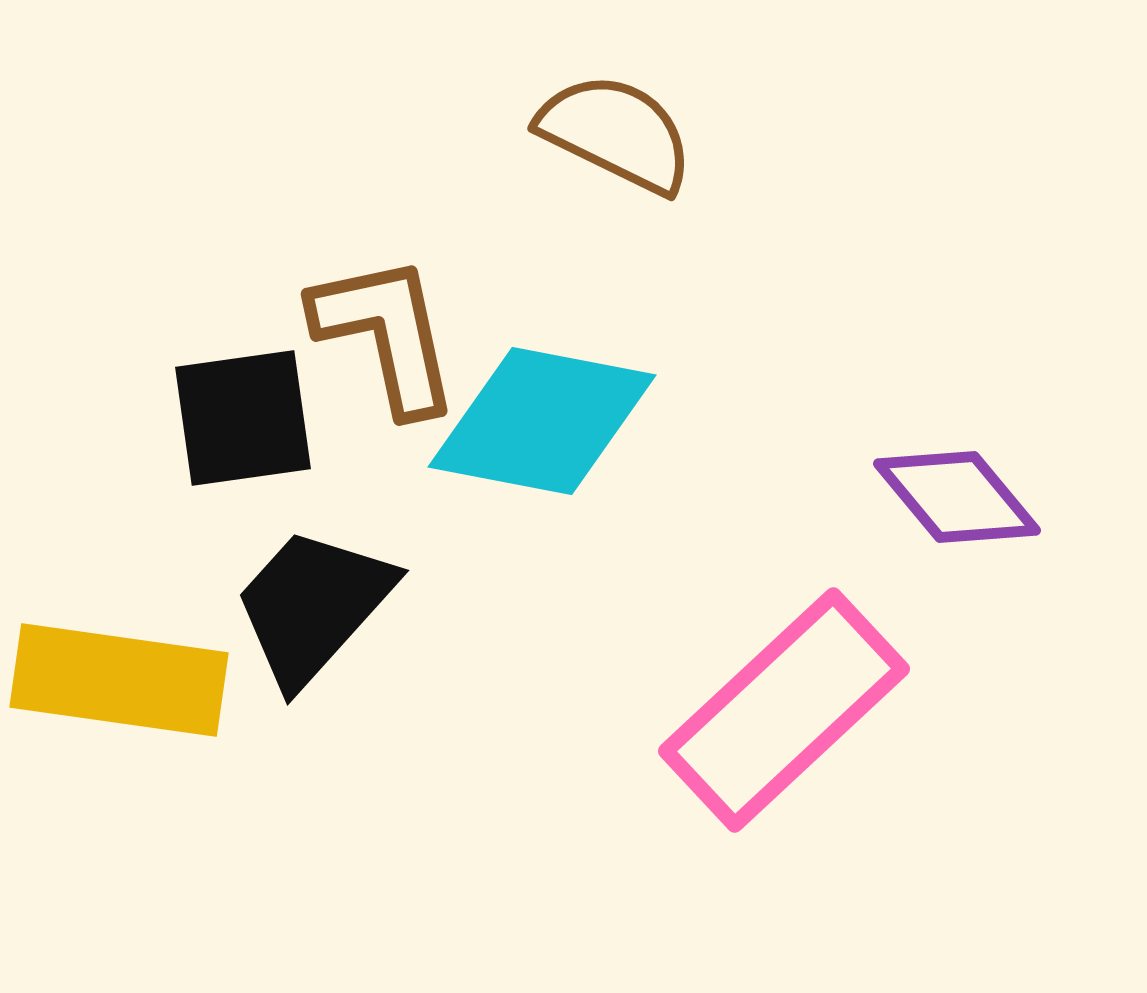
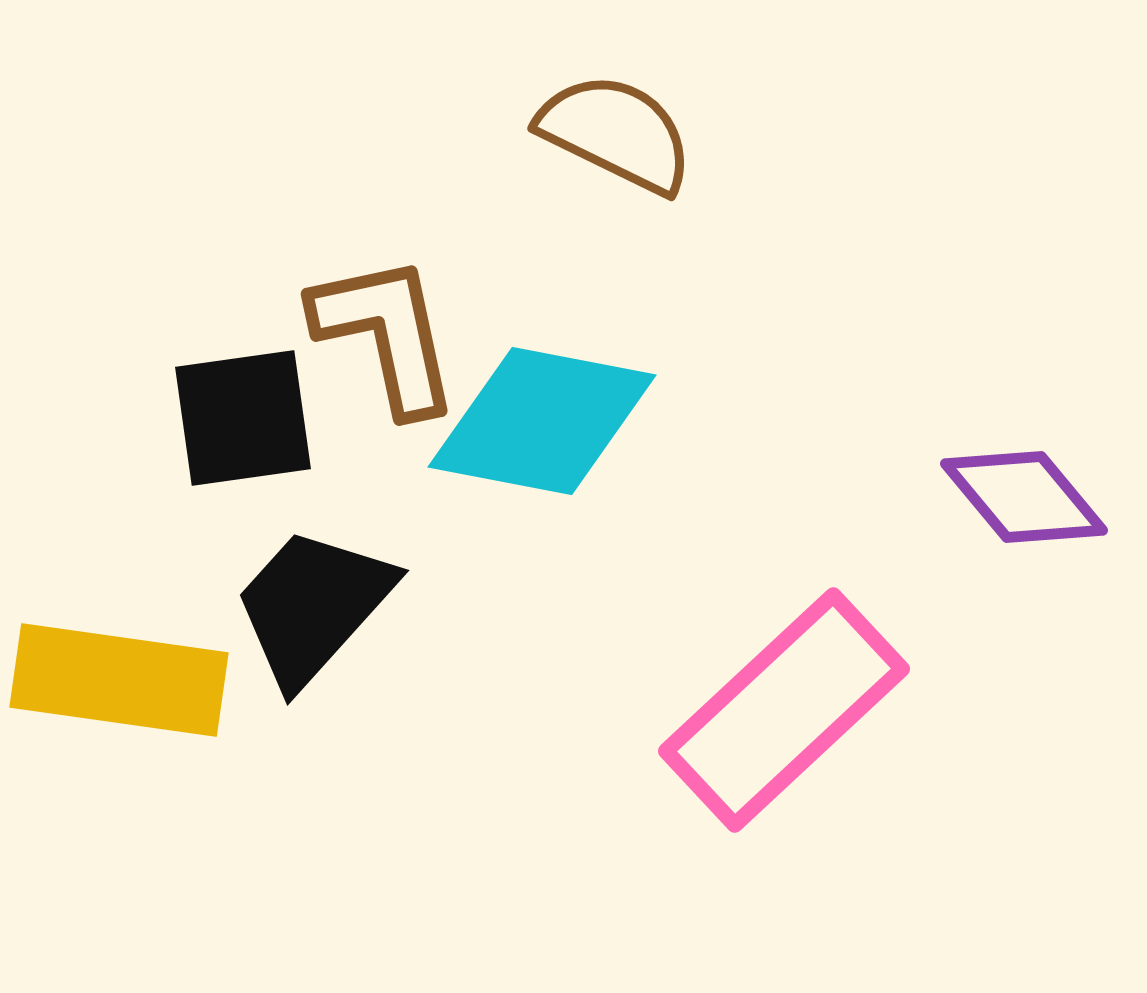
purple diamond: moved 67 px right
